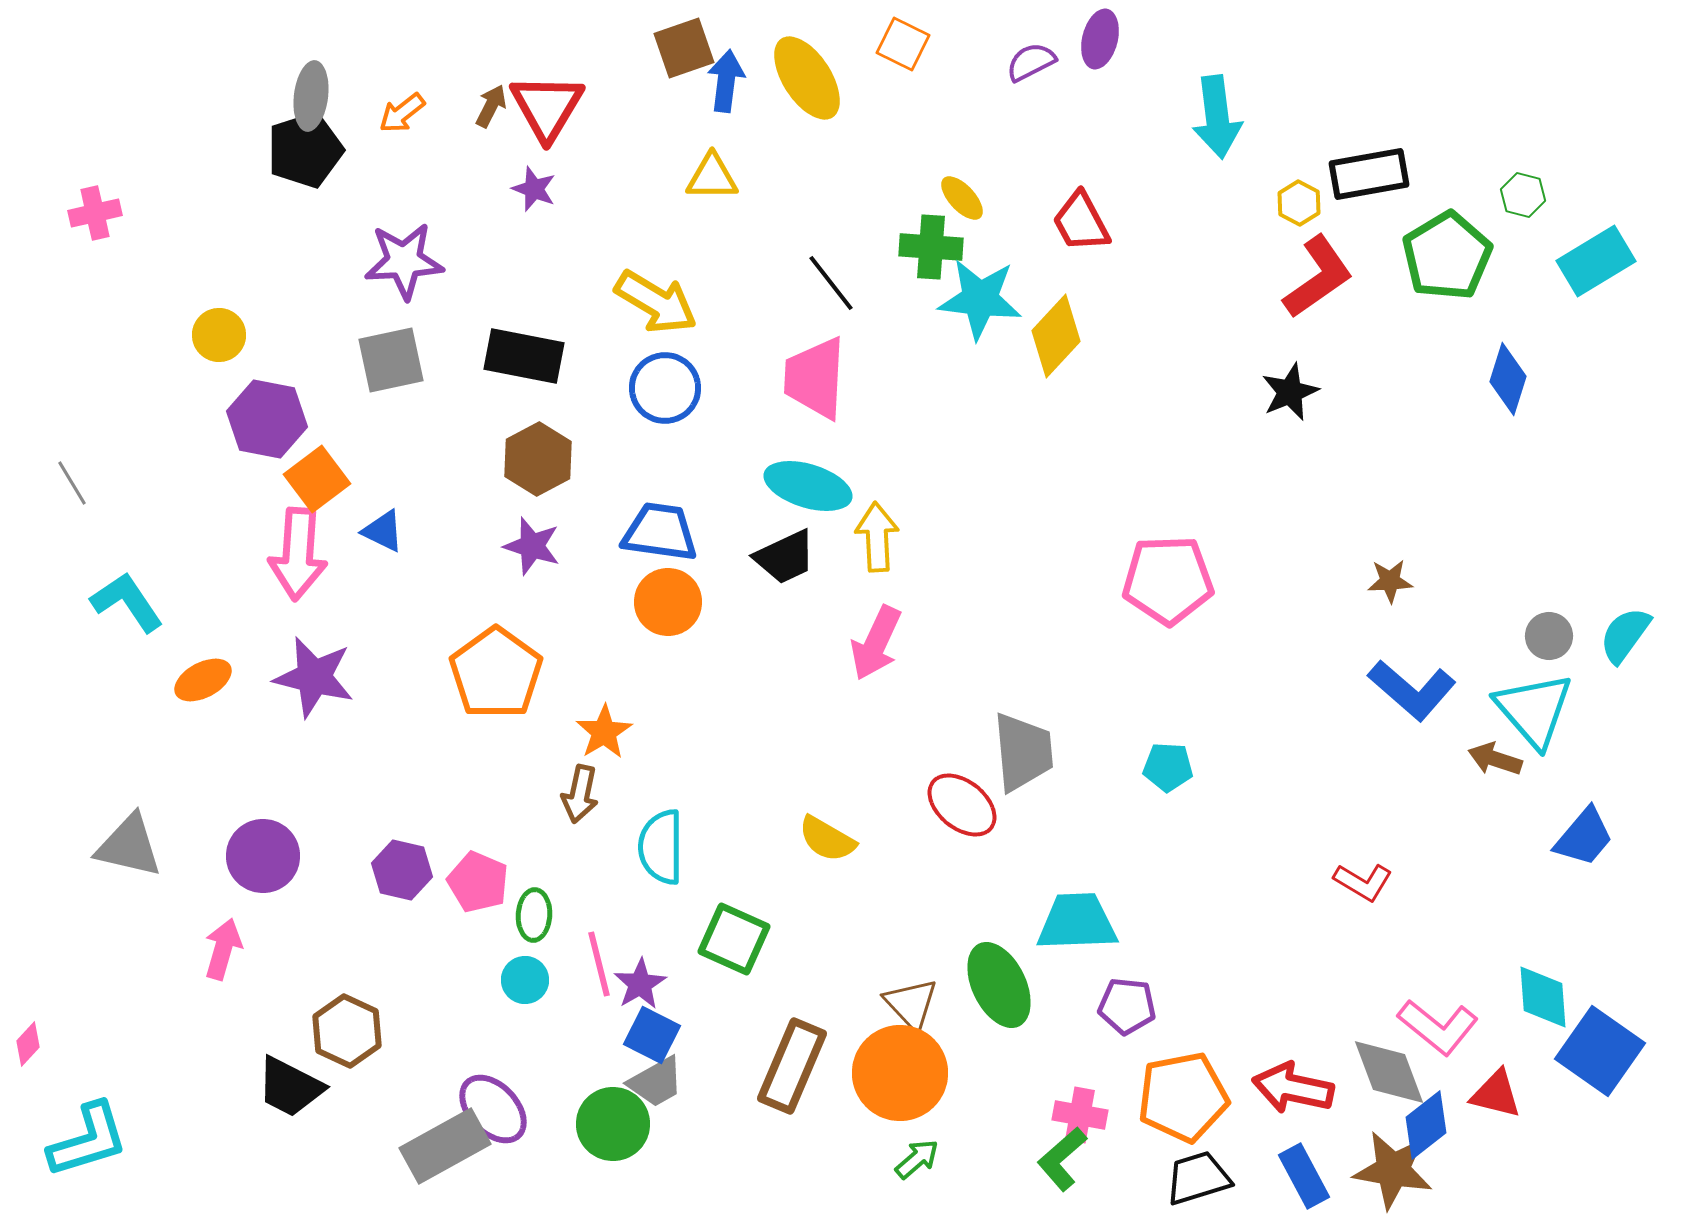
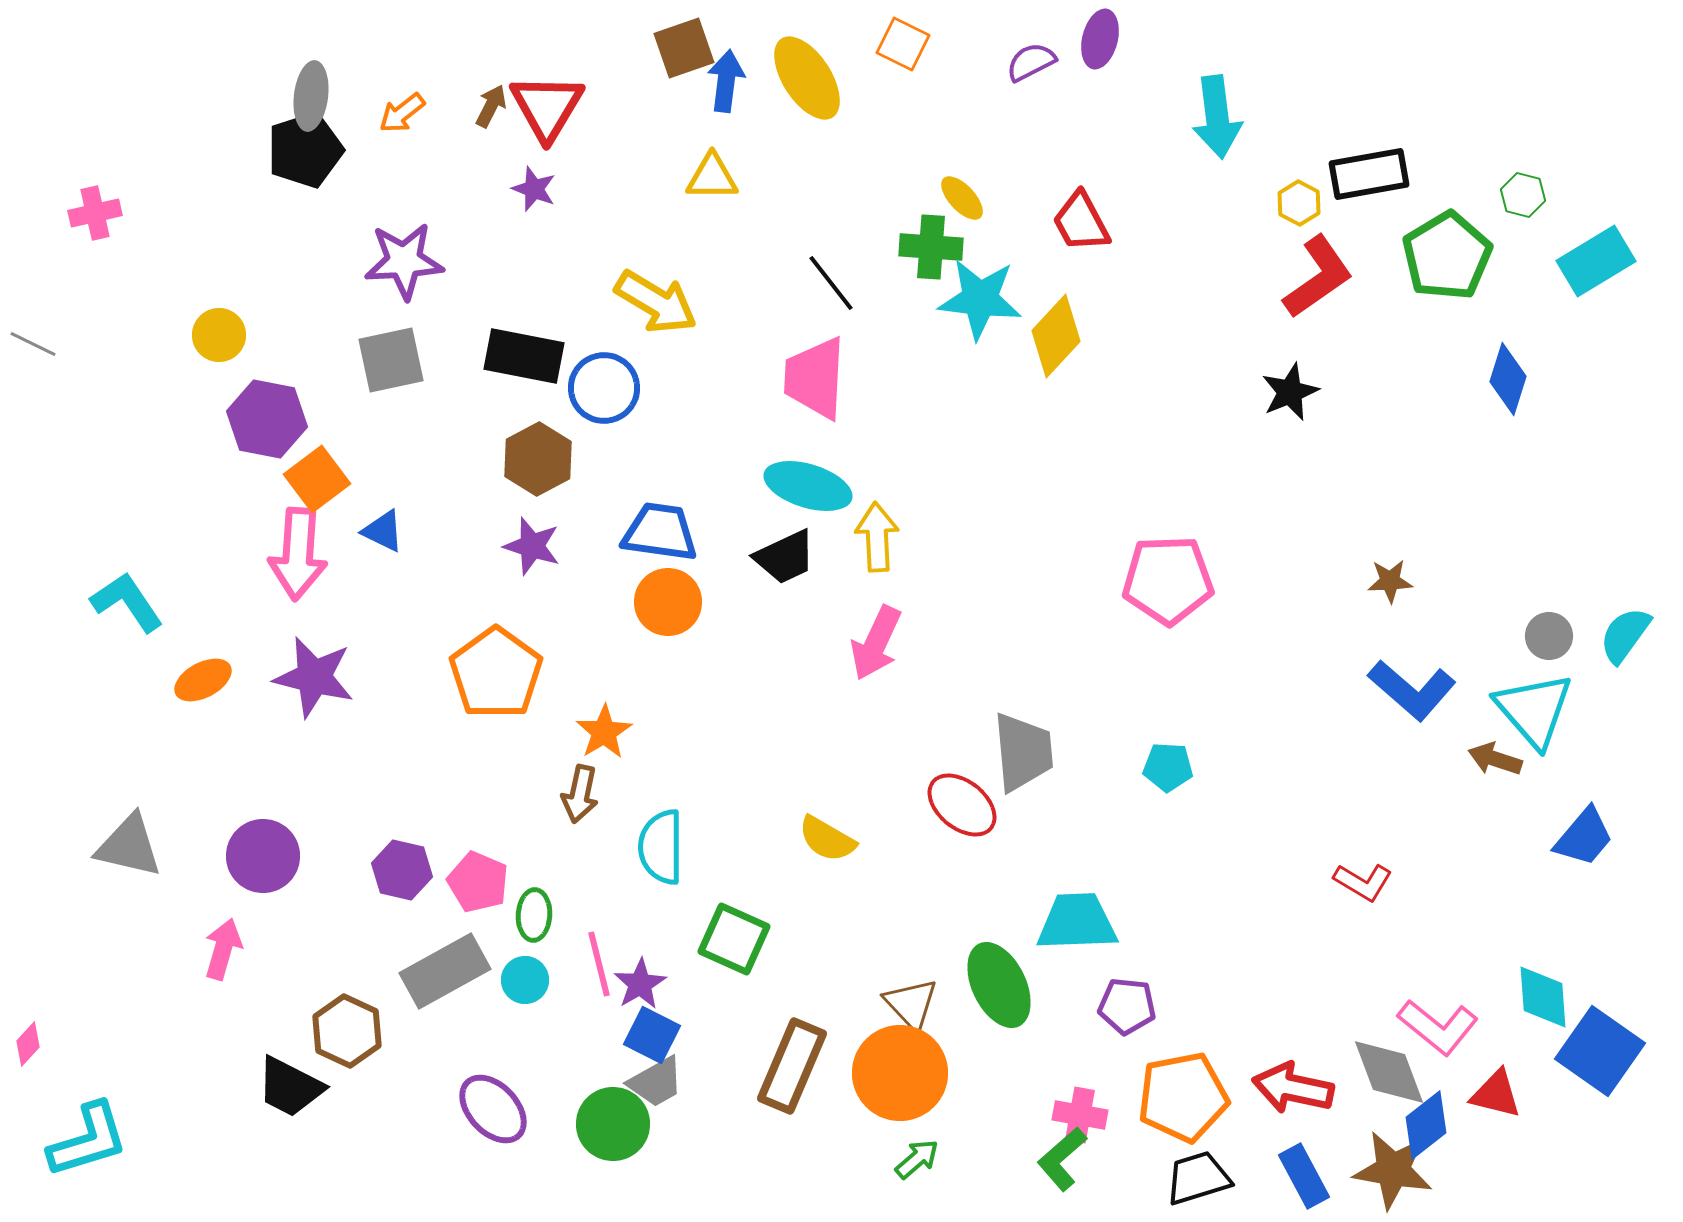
blue circle at (665, 388): moved 61 px left
gray line at (72, 483): moved 39 px left, 139 px up; rotated 33 degrees counterclockwise
gray rectangle at (445, 1146): moved 175 px up
